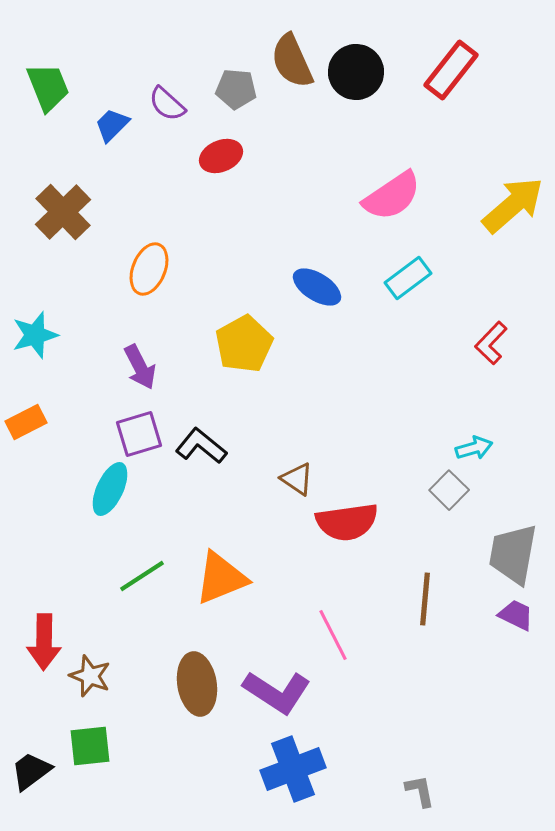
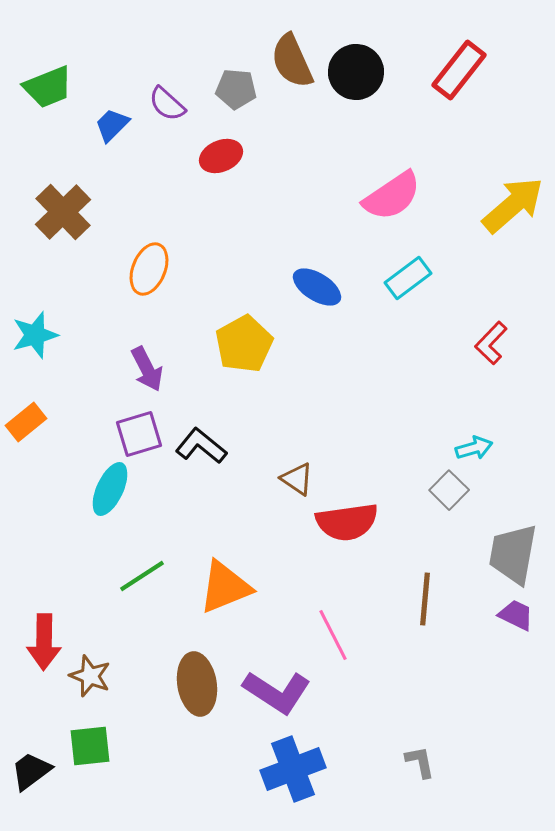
red rectangle: moved 8 px right
green trapezoid: rotated 90 degrees clockwise
purple arrow: moved 7 px right, 2 px down
orange rectangle: rotated 12 degrees counterclockwise
orange triangle: moved 4 px right, 9 px down
gray L-shape: moved 29 px up
